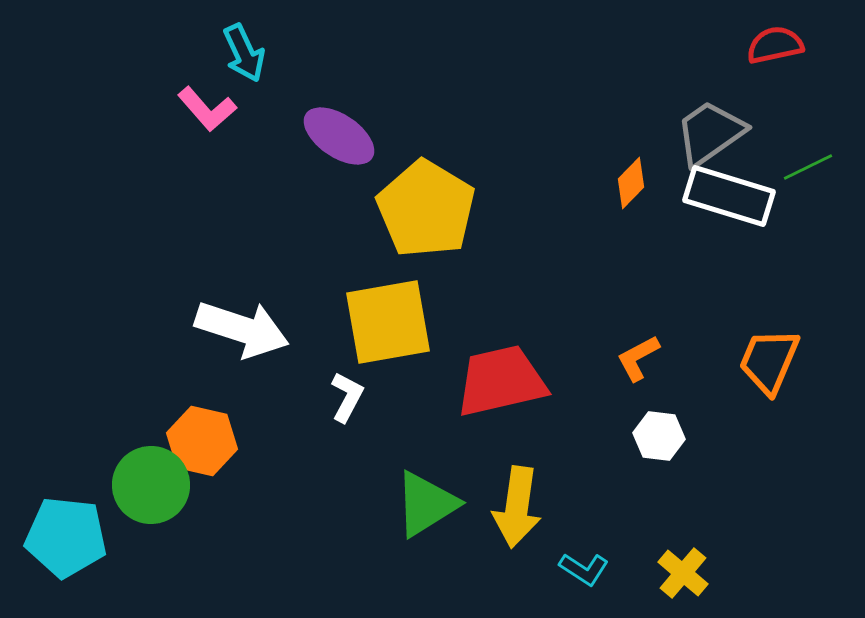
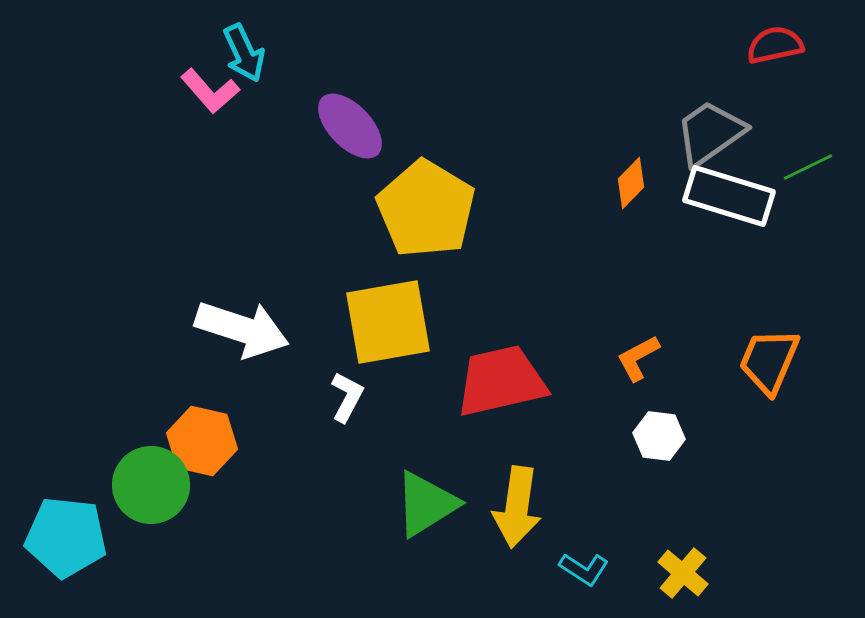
pink L-shape: moved 3 px right, 18 px up
purple ellipse: moved 11 px right, 10 px up; rotated 12 degrees clockwise
